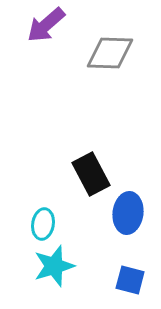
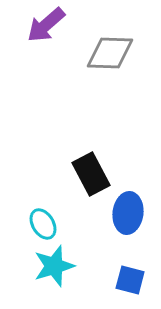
cyan ellipse: rotated 40 degrees counterclockwise
